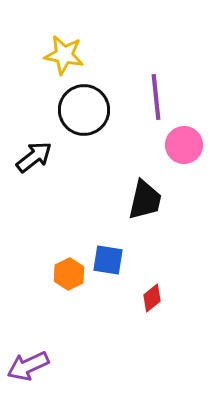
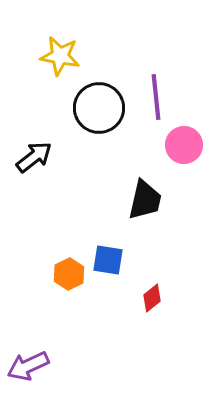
yellow star: moved 4 px left, 1 px down
black circle: moved 15 px right, 2 px up
